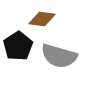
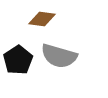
black pentagon: moved 14 px down
